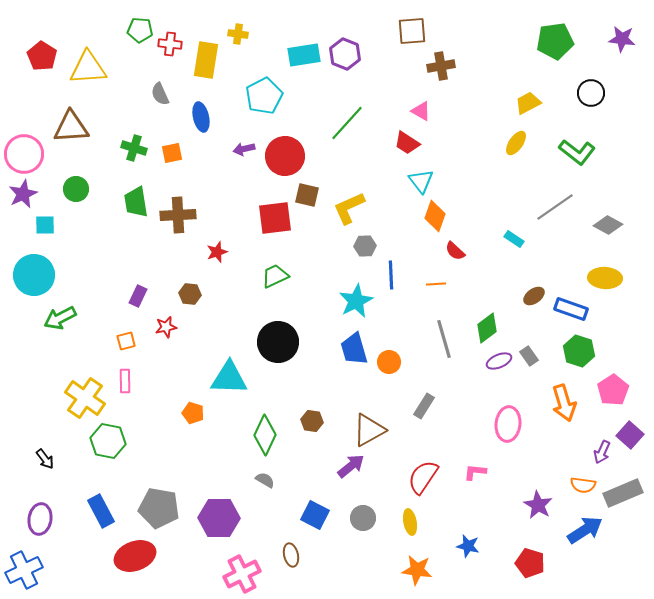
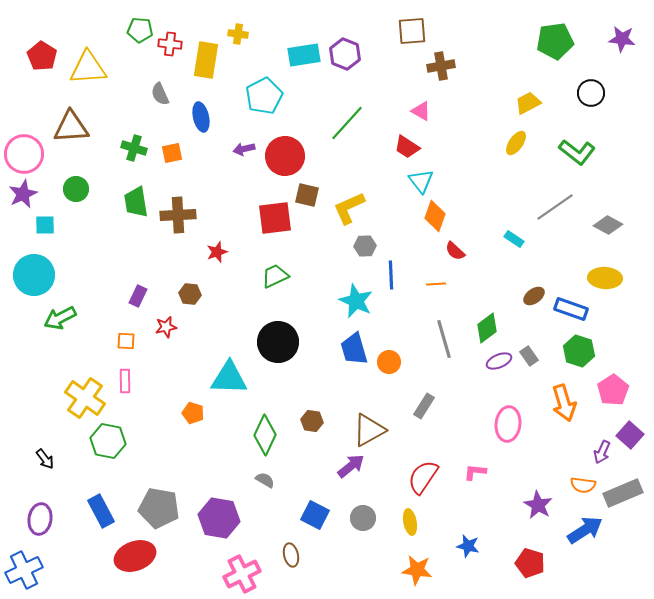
red trapezoid at (407, 143): moved 4 px down
cyan star at (356, 301): rotated 20 degrees counterclockwise
orange square at (126, 341): rotated 18 degrees clockwise
purple hexagon at (219, 518): rotated 9 degrees clockwise
